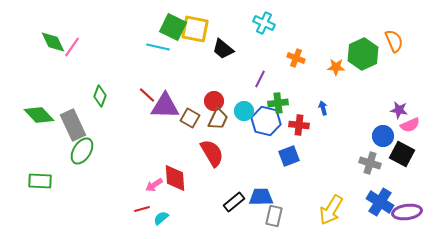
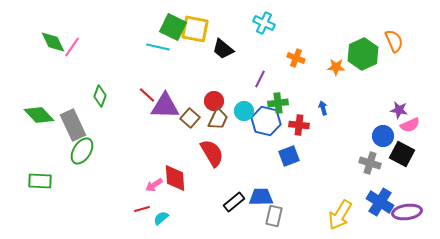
brown square at (190, 118): rotated 12 degrees clockwise
yellow arrow at (331, 210): moved 9 px right, 5 px down
